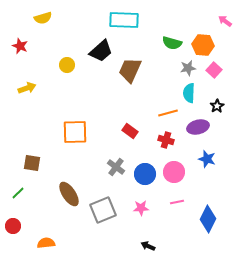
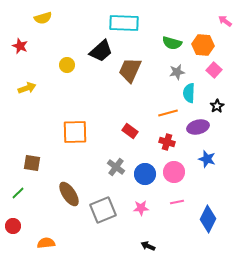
cyan rectangle: moved 3 px down
gray star: moved 11 px left, 4 px down
red cross: moved 1 px right, 2 px down
